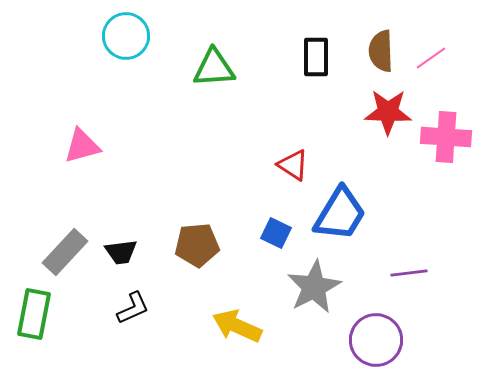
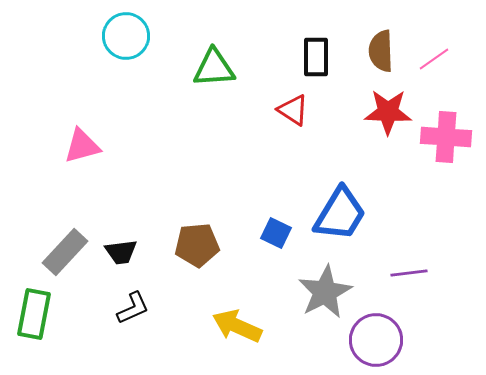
pink line: moved 3 px right, 1 px down
red triangle: moved 55 px up
gray star: moved 11 px right, 5 px down
